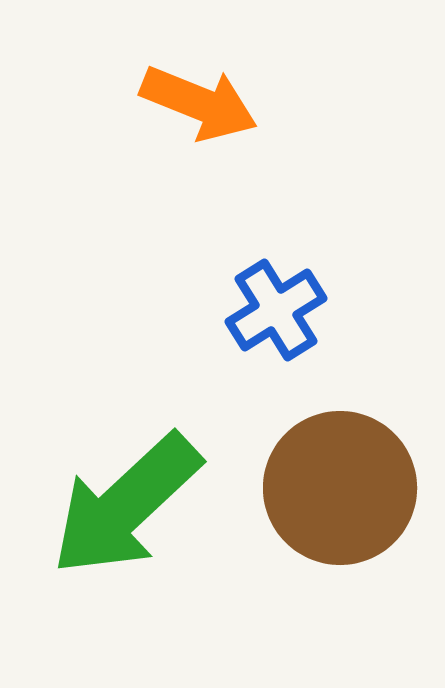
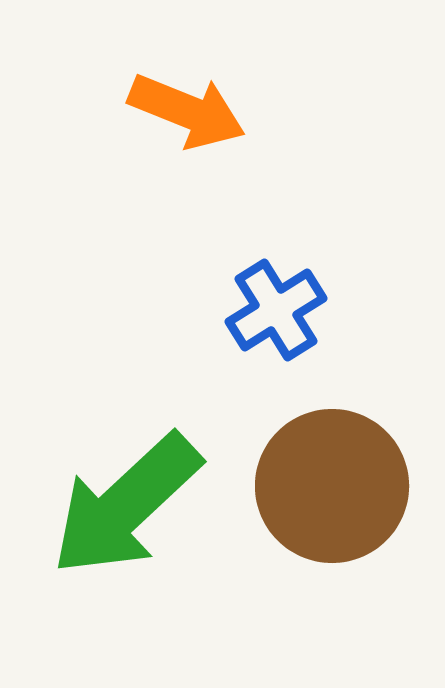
orange arrow: moved 12 px left, 8 px down
brown circle: moved 8 px left, 2 px up
